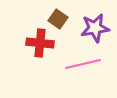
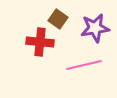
red cross: moved 1 px up
pink line: moved 1 px right, 1 px down
